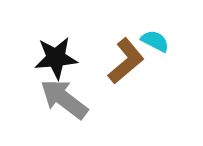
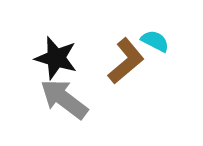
black star: rotated 21 degrees clockwise
